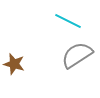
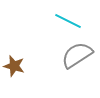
brown star: moved 2 px down
